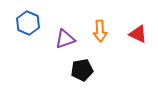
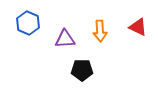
red triangle: moved 7 px up
purple triangle: rotated 15 degrees clockwise
black pentagon: rotated 10 degrees clockwise
